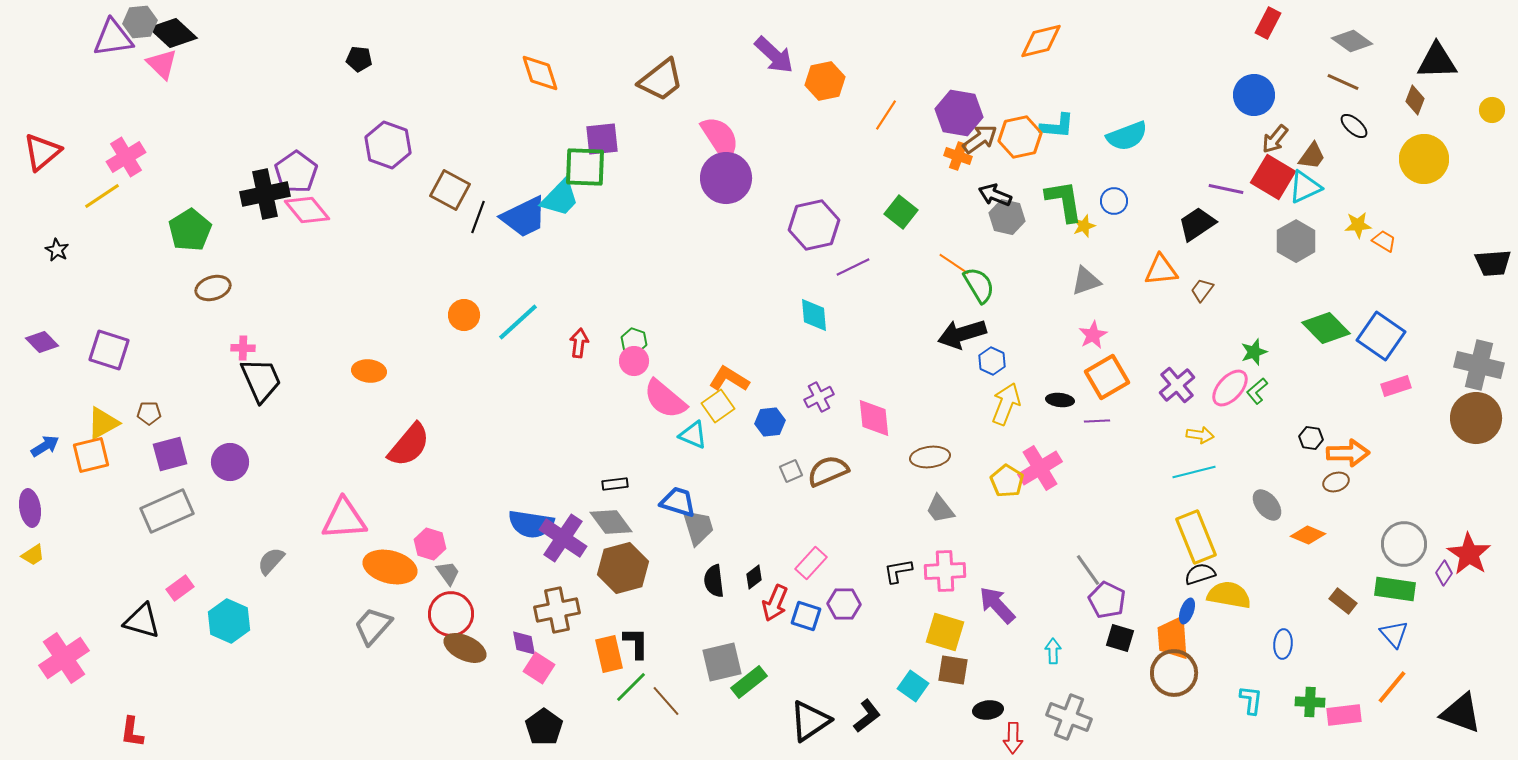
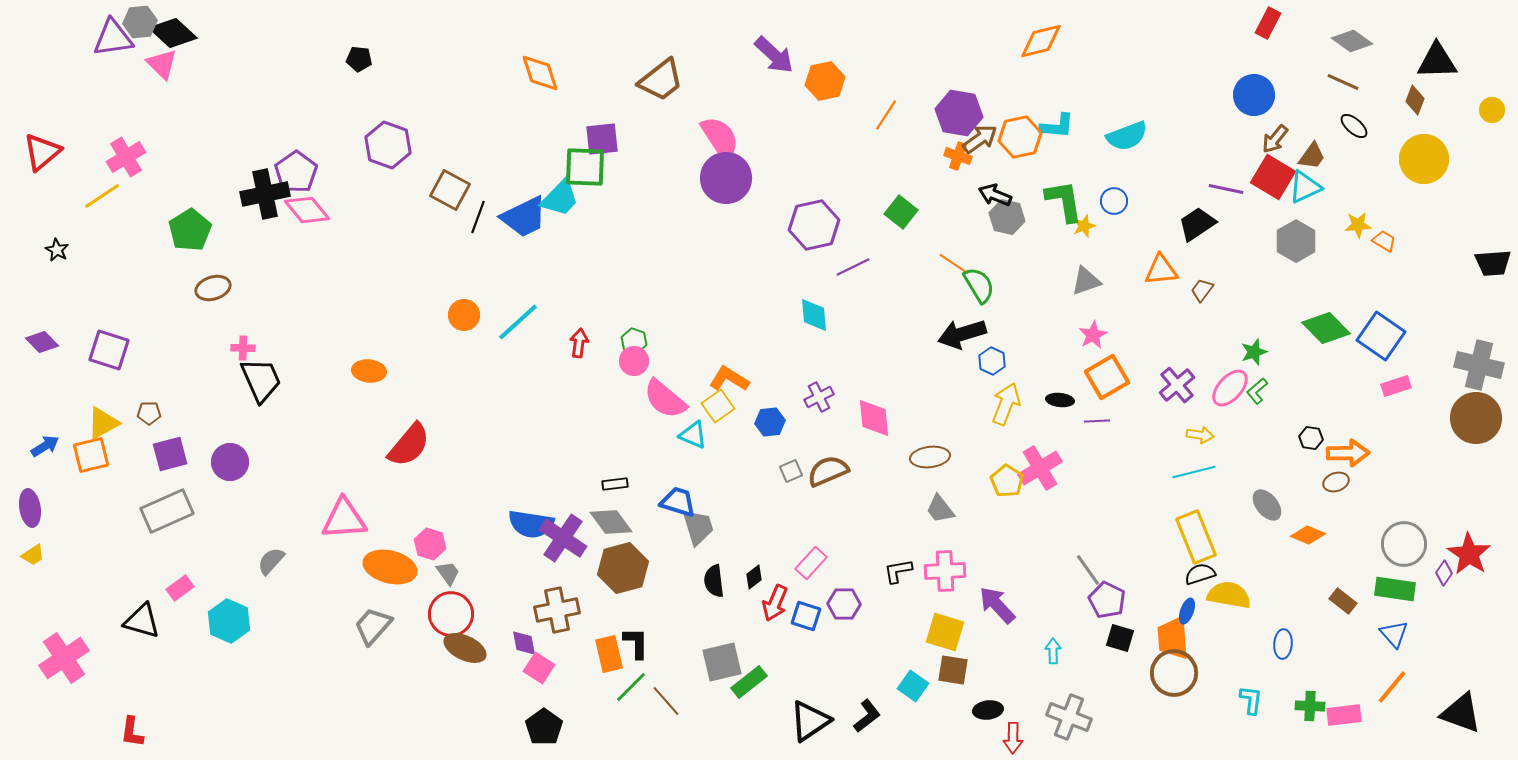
green cross at (1310, 702): moved 4 px down
